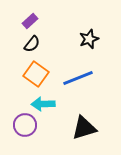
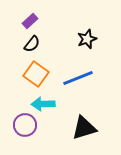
black star: moved 2 px left
